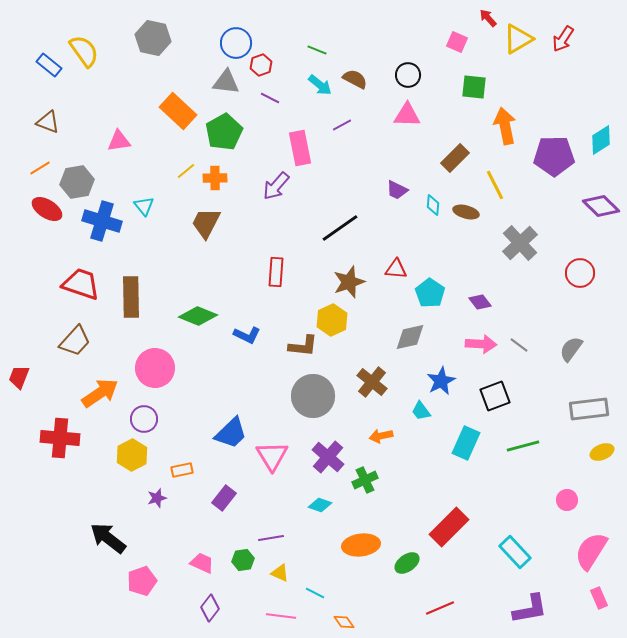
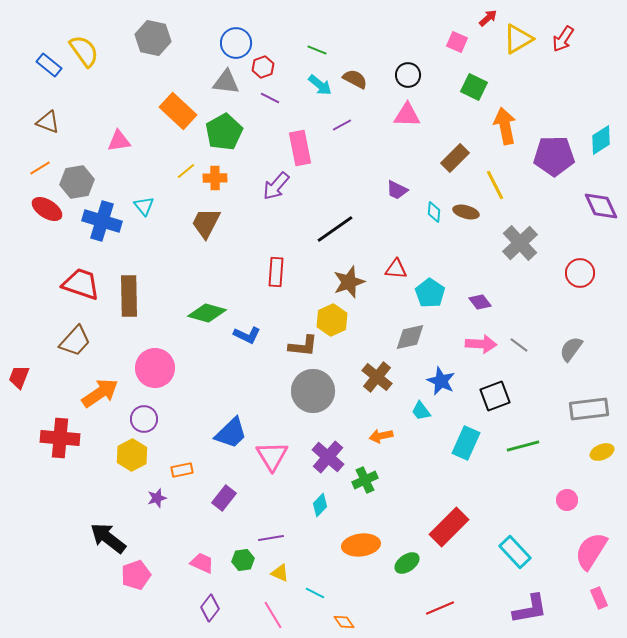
red arrow at (488, 18): rotated 90 degrees clockwise
red hexagon at (261, 65): moved 2 px right, 2 px down
green square at (474, 87): rotated 20 degrees clockwise
cyan diamond at (433, 205): moved 1 px right, 7 px down
purple diamond at (601, 206): rotated 21 degrees clockwise
black line at (340, 228): moved 5 px left, 1 px down
brown rectangle at (131, 297): moved 2 px left, 1 px up
green diamond at (198, 316): moved 9 px right, 3 px up; rotated 6 degrees counterclockwise
blue star at (441, 381): rotated 20 degrees counterclockwise
brown cross at (372, 382): moved 5 px right, 5 px up
gray circle at (313, 396): moved 5 px up
cyan diamond at (320, 505): rotated 65 degrees counterclockwise
pink pentagon at (142, 581): moved 6 px left, 6 px up
pink line at (281, 616): moved 8 px left, 1 px up; rotated 52 degrees clockwise
